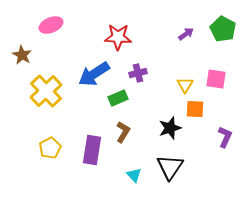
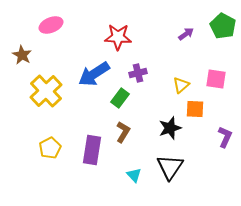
green pentagon: moved 3 px up
yellow triangle: moved 4 px left; rotated 18 degrees clockwise
green rectangle: moved 2 px right; rotated 30 degrees counterclockwise
